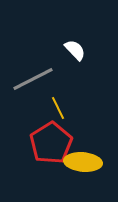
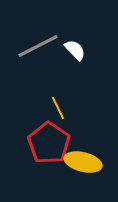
gray line: moved 5 px right, 33 px up
red pentagon: moved 2 px left; rotated 6 degrees counterclockwise
yellow ellipse: rotated 9 degrees clockwise
